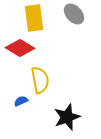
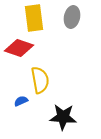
gray ellipse: moved 2 px left, 3 px down; rotated 55 degrees clockwise
red diamond: moved 1 px left; rotated 12 degrees counterclockwise
black star: moved 4 px left; rotated 24 degrees clockwise
